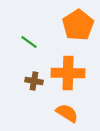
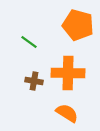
orange pentagon: rotated 24 degrees counterclockwise
